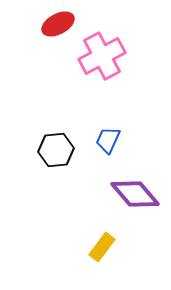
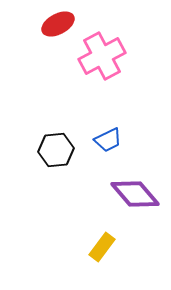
blue trapezoid: rotated 140 degrees counterclockwise
